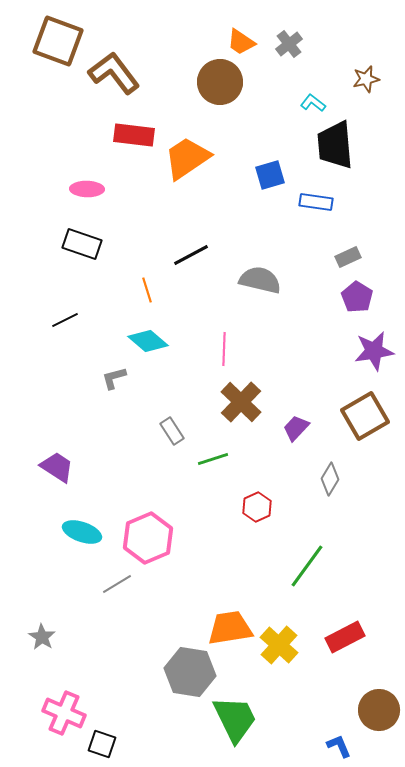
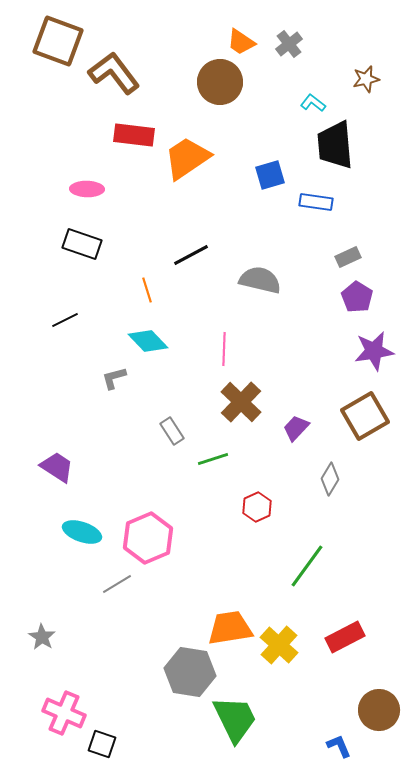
cyan diamond at (148, 341): rotated 6 degrees clockwise
